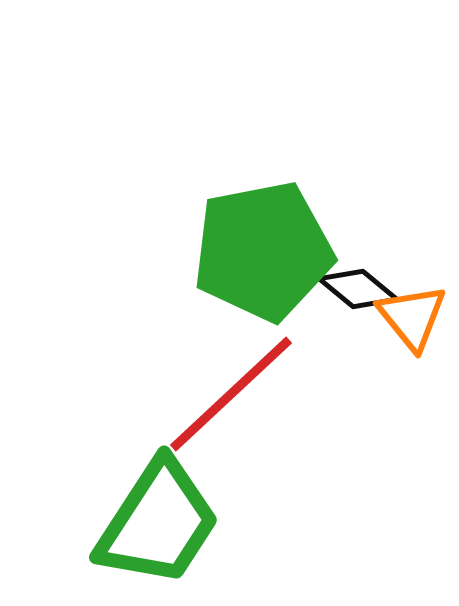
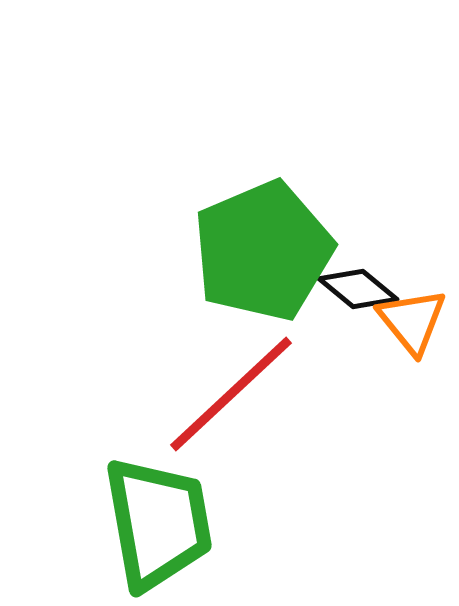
green pentagon: rotated 12 degrees counterclockwise
orange triangle: moved 4 px down
green trapezoid: rotated 43 degrees counterclockwise
